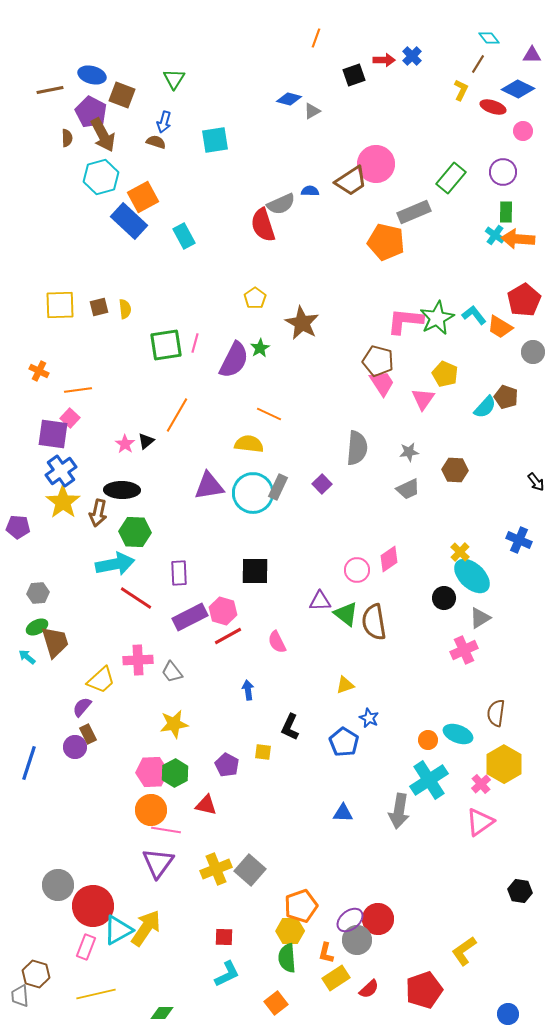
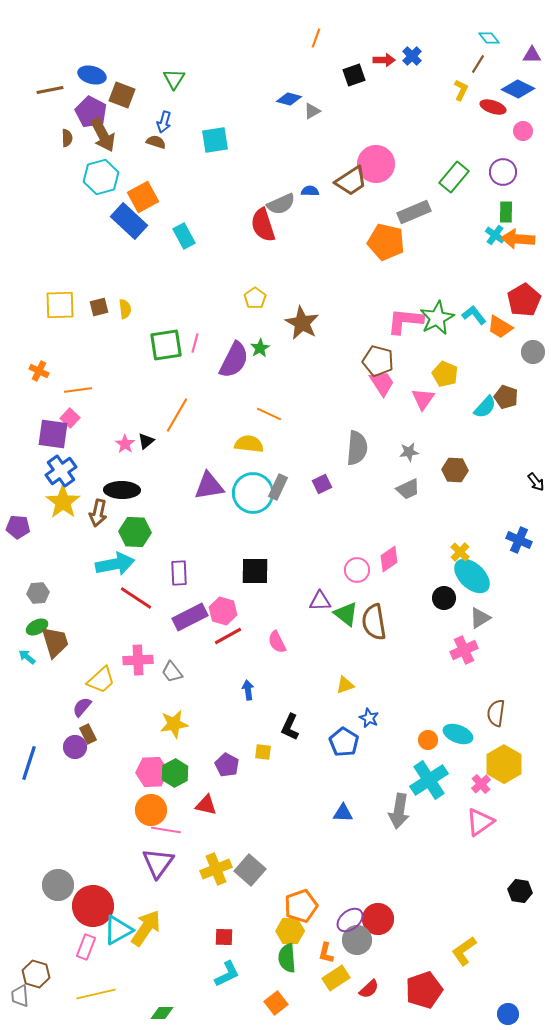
green rectangle at (451, 178): moved 3 px right, 1 px up
purple square at (322, 484): rotated 18 degrees clockwise
